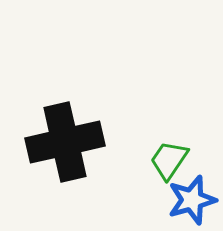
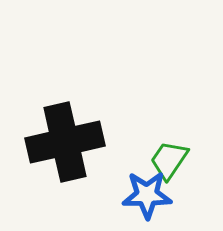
blue star: moved 45 px left, 5 px up; rotated 15 degrees clockwise
